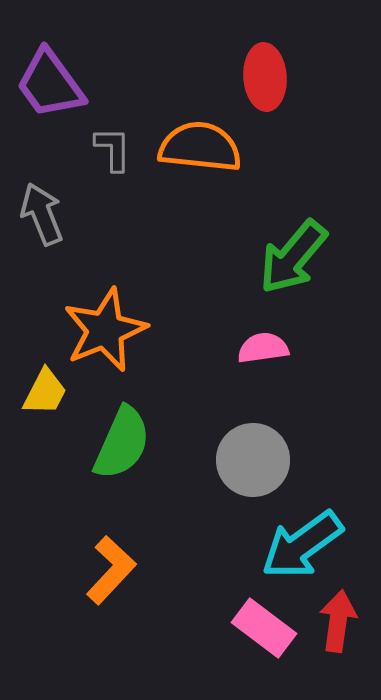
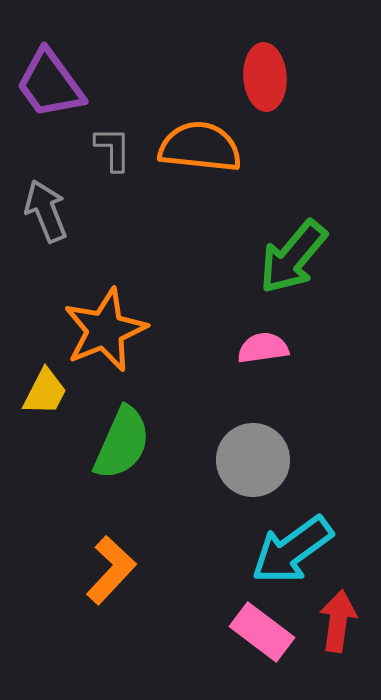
gray arrow: moved 4 px right, 3 px up
cyan arrow: moved 10 px left, 5 px down
pink rectangle: moved 2 px left, 4 px down
